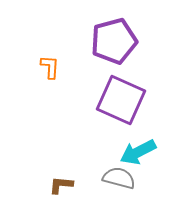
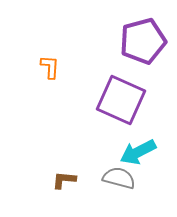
purple pentagon: moved 29 px right
brown L-shape: moved 3 px right, 5 px up
